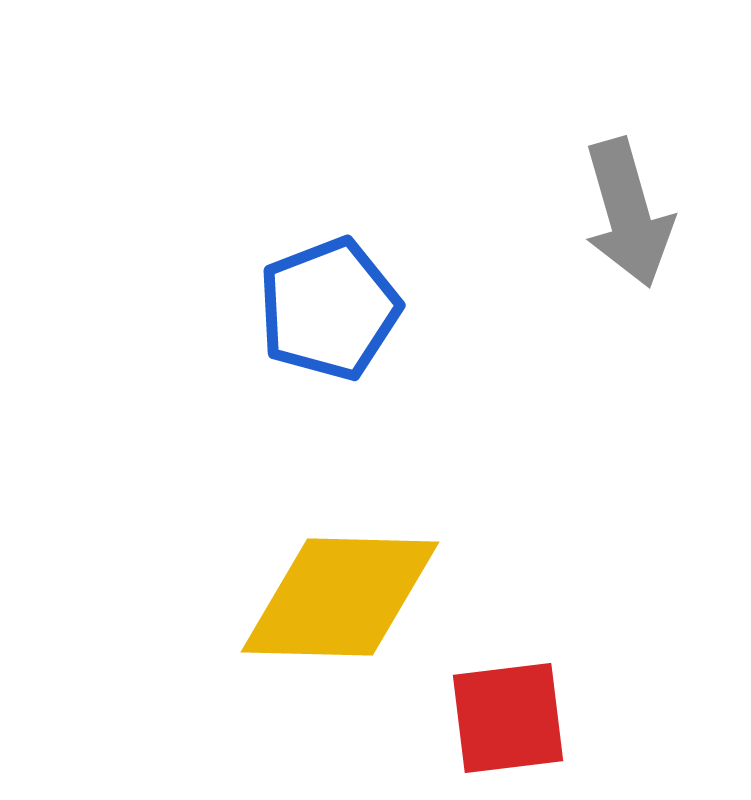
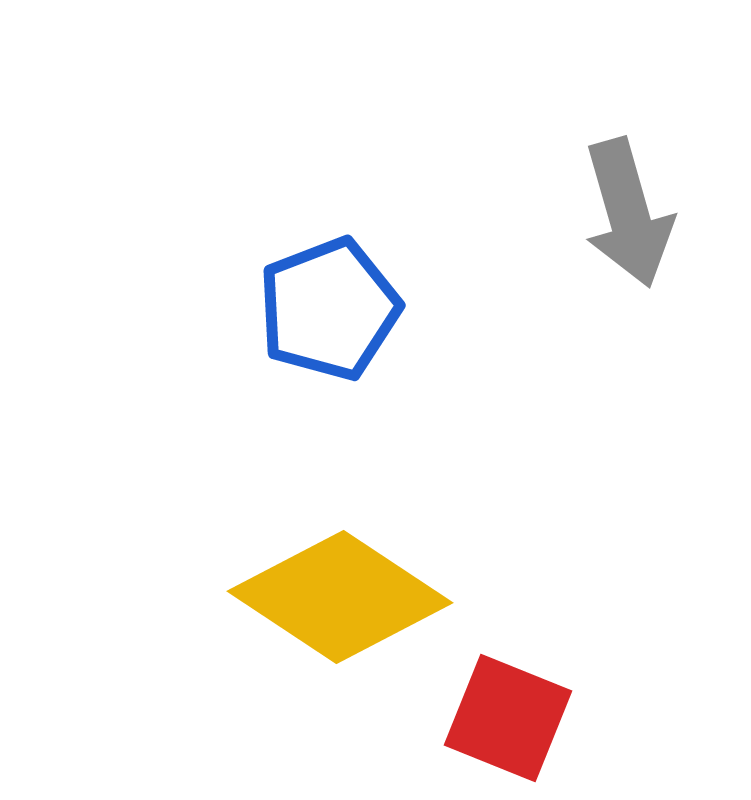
yellow diamond: rotated 32 degrees clockwise
red square: rotated 29 degrees clockwise
